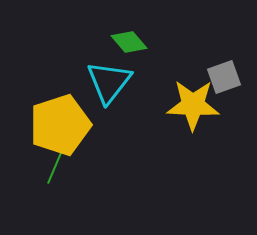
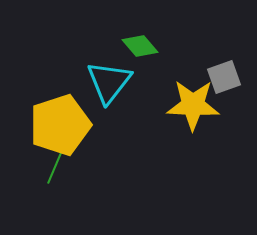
green diamond: moved 11 px right, 4 px down
